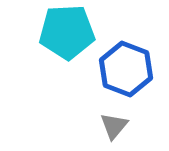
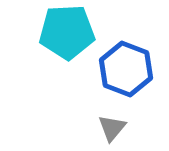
gray triangle: moved 2 px left, 2 px down
